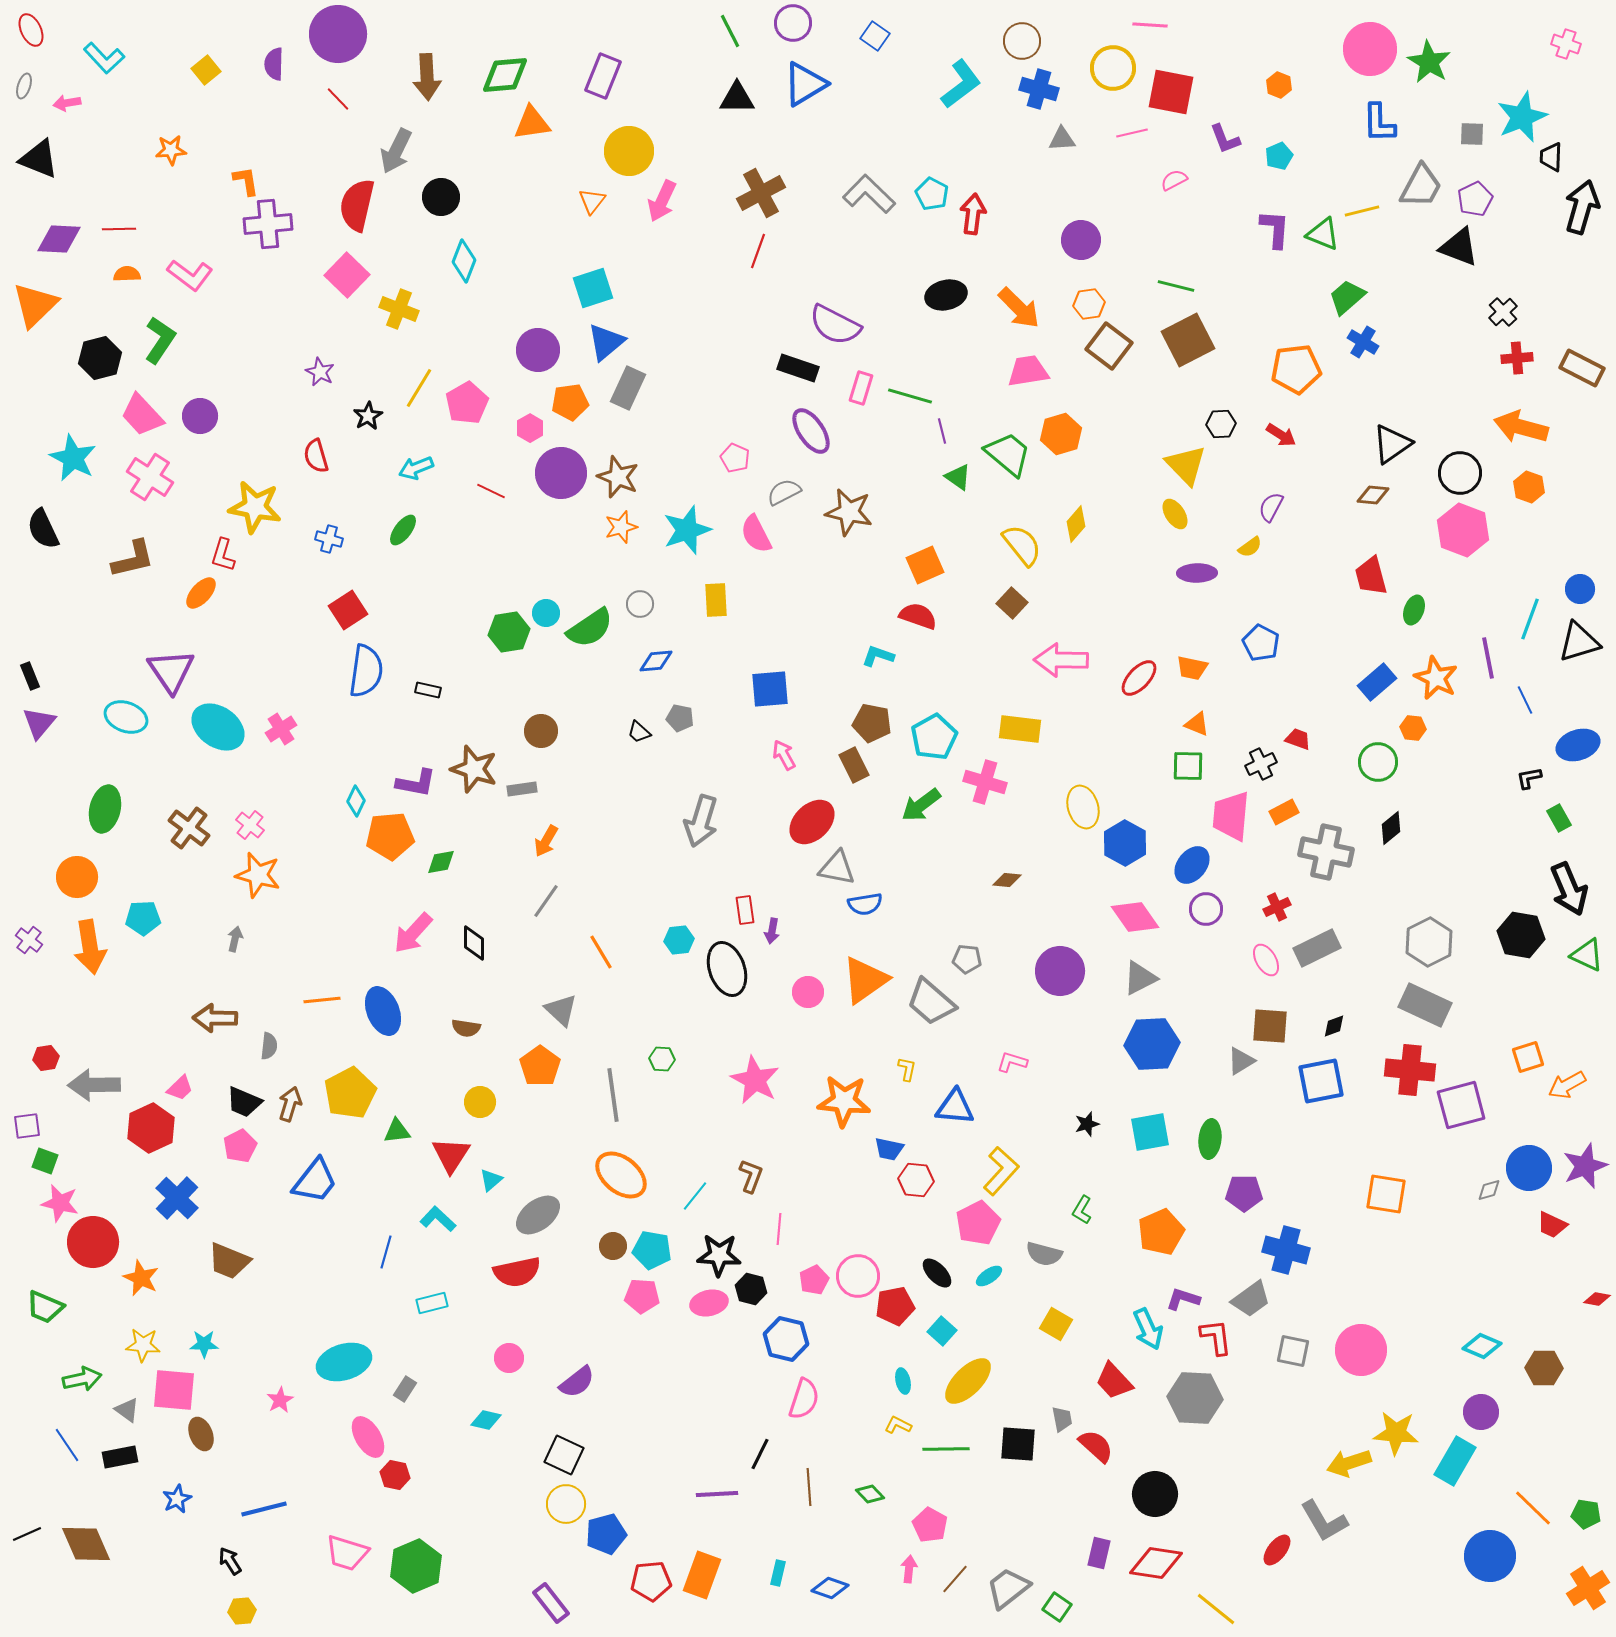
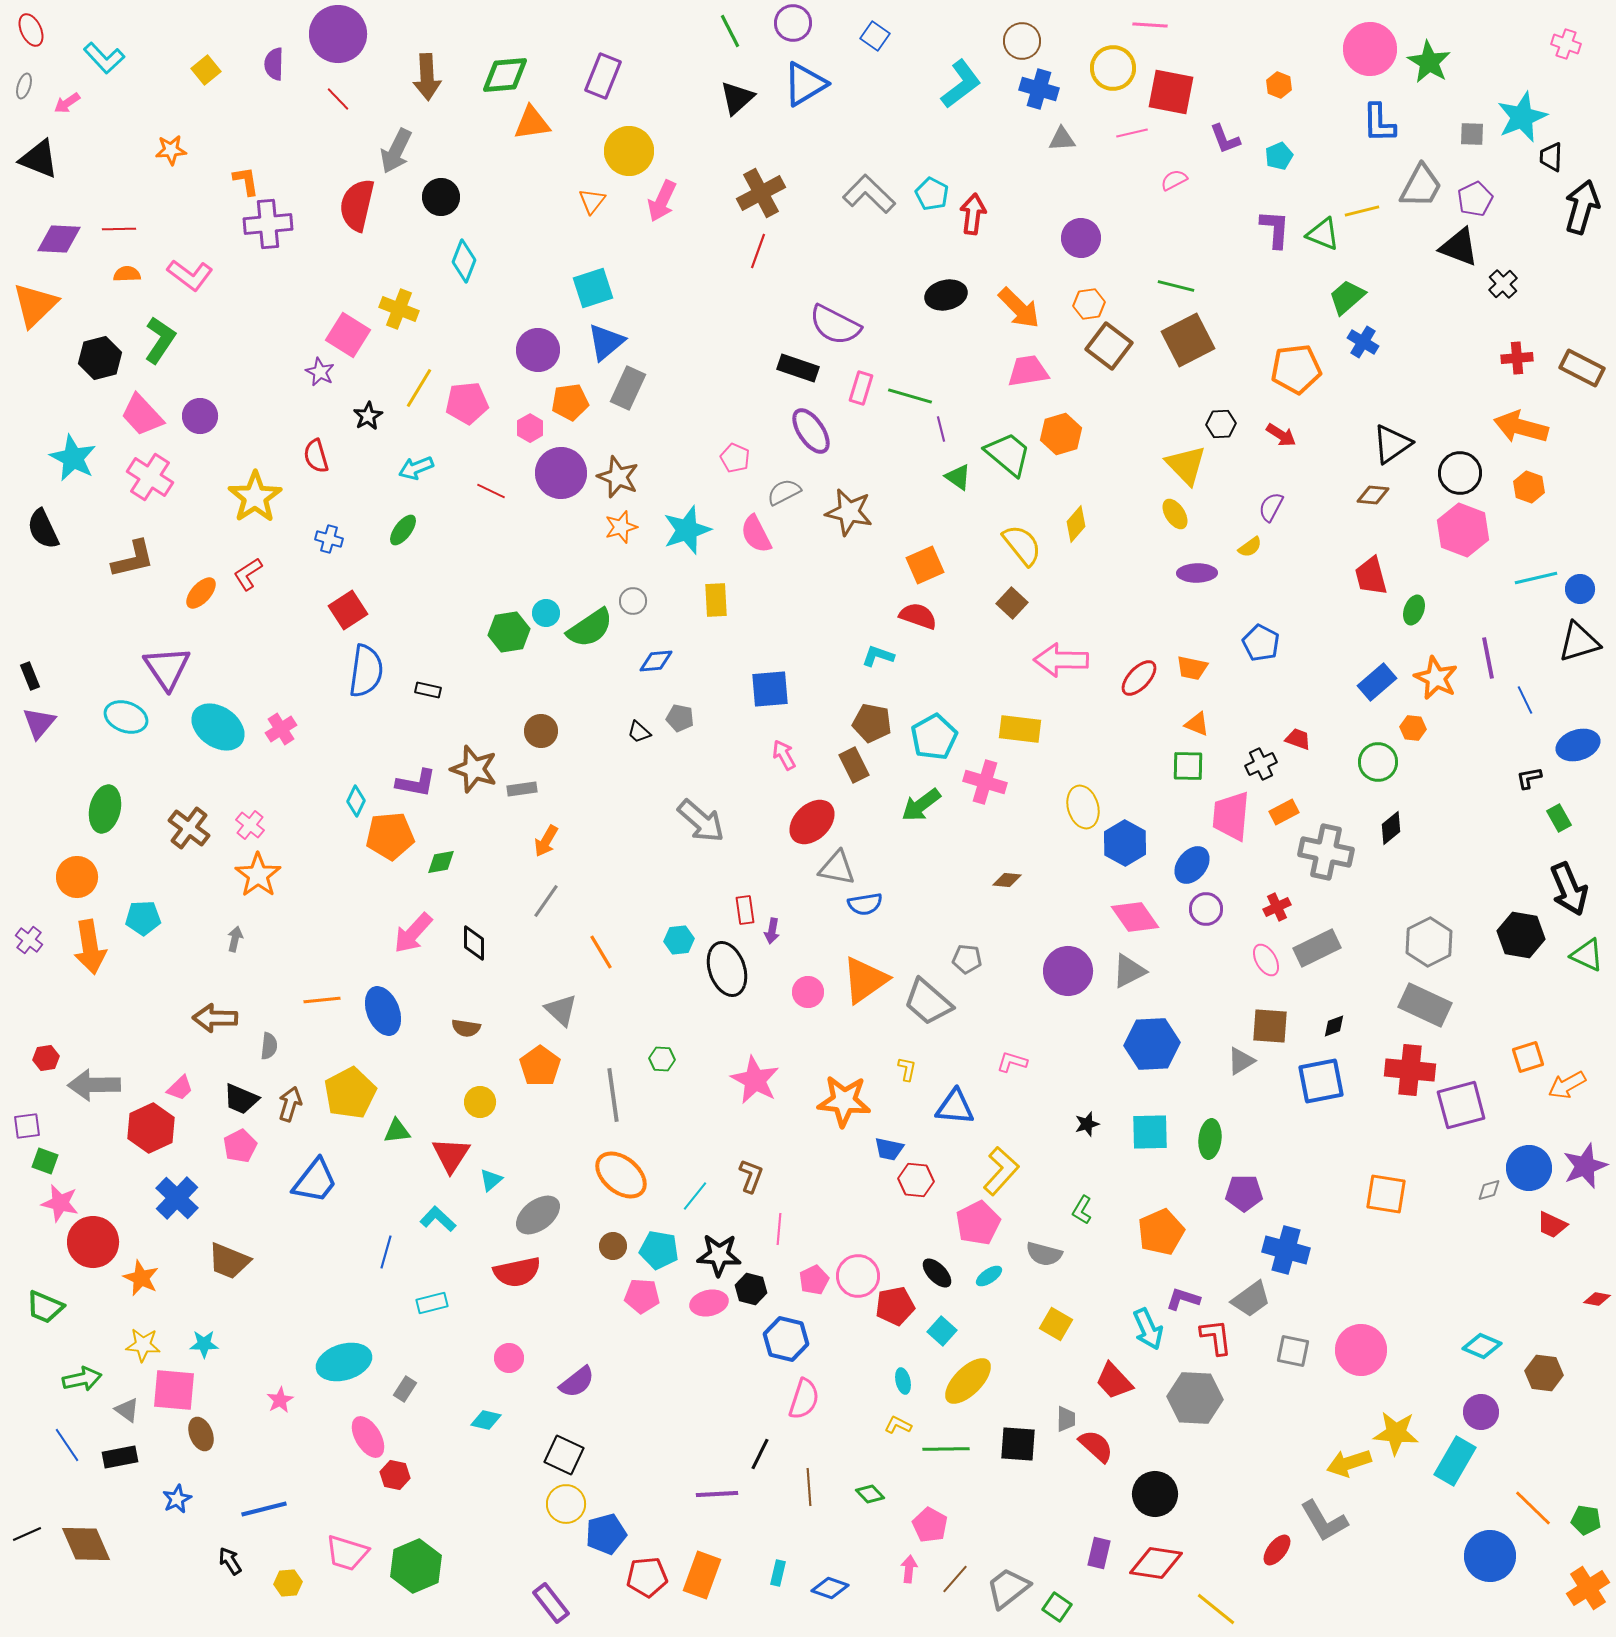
black triangle at (737, 98): rotated 42 degrees counterclockwise
pink arrow at (67, 103): rotated 24 degrees counterclockwise
purple circle at (1081, 240): moved 2 px up
pink square at (347, 275): moved 1 px right, 60 px down; rotated 12 degrees counterclockwise
black cross at (1503, 312): moved 28 px up
pink pentagon at (467, 403): rotated 24 degrees clockwise
purple line at (942, 431): moved 1 px left, 2 px up
yellow star at (255, 507): moved 10 px up; rotated 28 degrees clockwise
red L-shape at (223, 555): moved 25 px right, 19 px down; rotated 40 degrees clockwise
gray circle at (640, 604): moved 7 px left, 3 px up
cyan line at (1530, 619): moved 6 px right, 41 px up; rotated 57 degrees clockwise
purple triangle at (171, 671): moved 4 px left, 3 px up
gray arrow at (701, 821): rotated 66 degrees counterclockwise
orange star at (258, 875): rotated 21 degrees clockwise
purple circle at (1060, 971): moved 8 px right
gray triangle at (1140, 978): moved 11 px left, 7 px up
gray trapezoid at (931, 1002): moved 3 px left
black trapezoid at (244, 1102): moved 3 px left, 3 px up
cyan square at (1150, 1132): rotated 9 degrees clockwise
cyan pentagon at (652, 1250): moved 7 px right
brown hexagon at (1544, 1368): moved 5 px down; rotated 6 degrees clockwise
gray trapezoid at (1062, 1419): moved 4 px right; rotated 12 degrees clockwise
green pentagon at (1586, 1514): moved 6 px down
red pentagon at (651, 1581): moved 4 px left, 4 px up
yellow hexagon at (242, 1611): moved 46 px right, 28 px up
